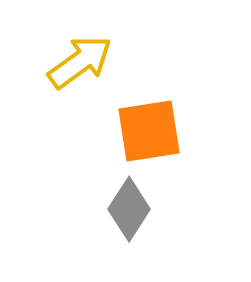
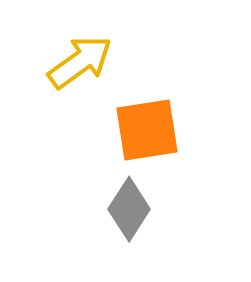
orange square: moved 2 px left, 1 px up
